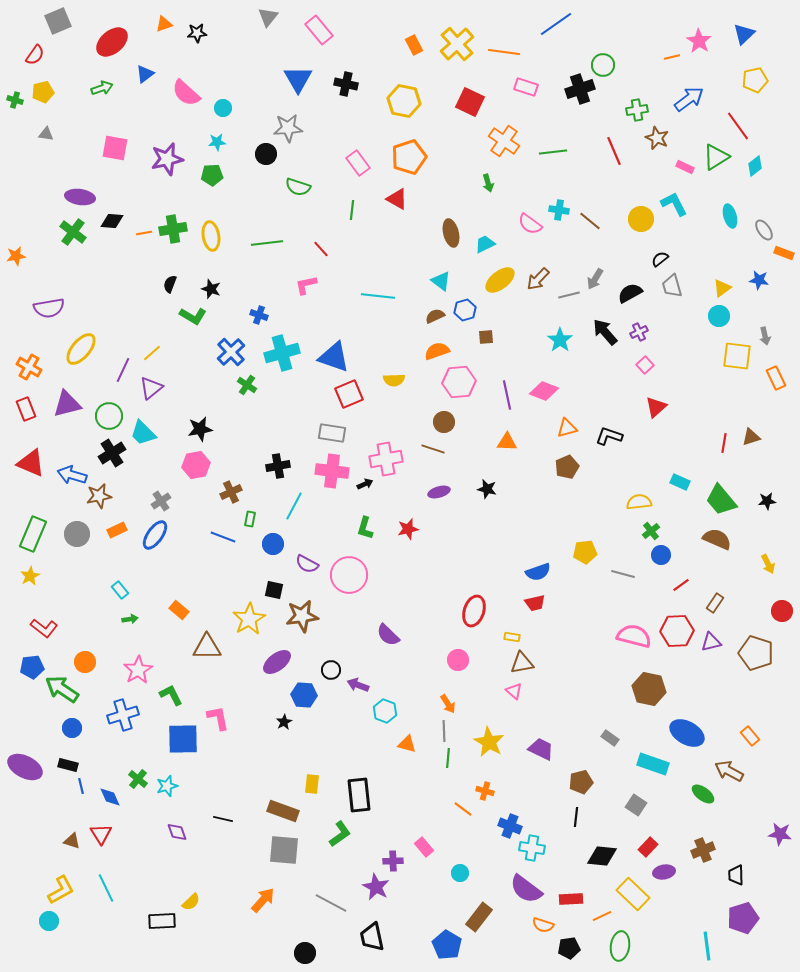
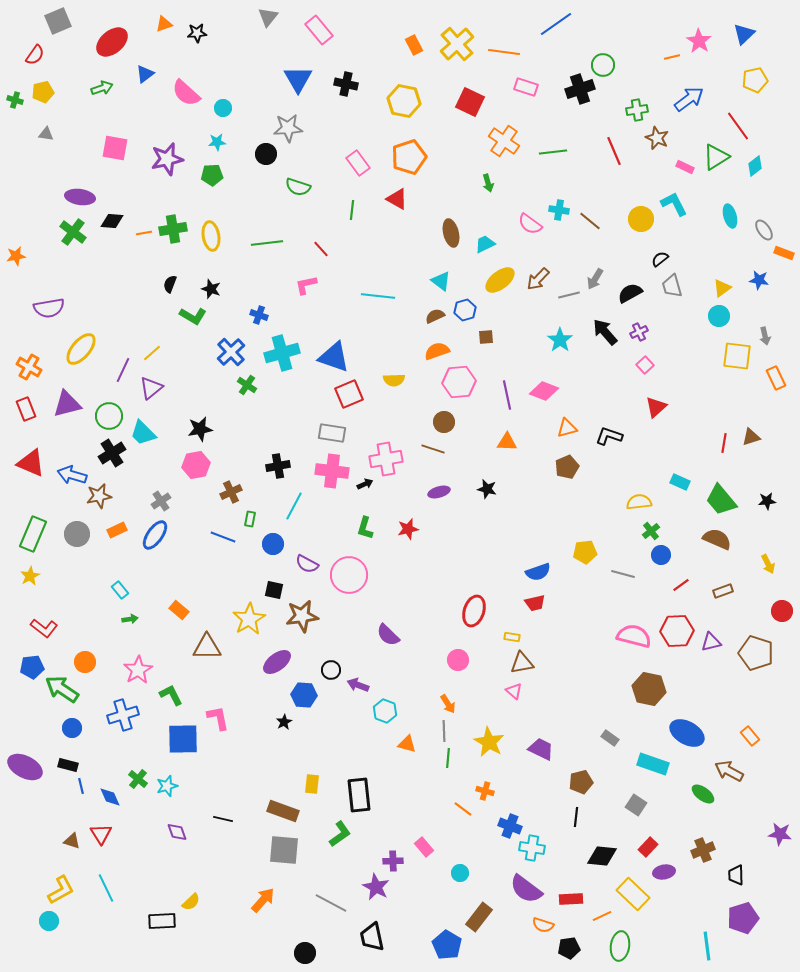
brown rectangle at (715, 603): moved 8 px right, 12 px up; rotated 36 degrees clockwise
